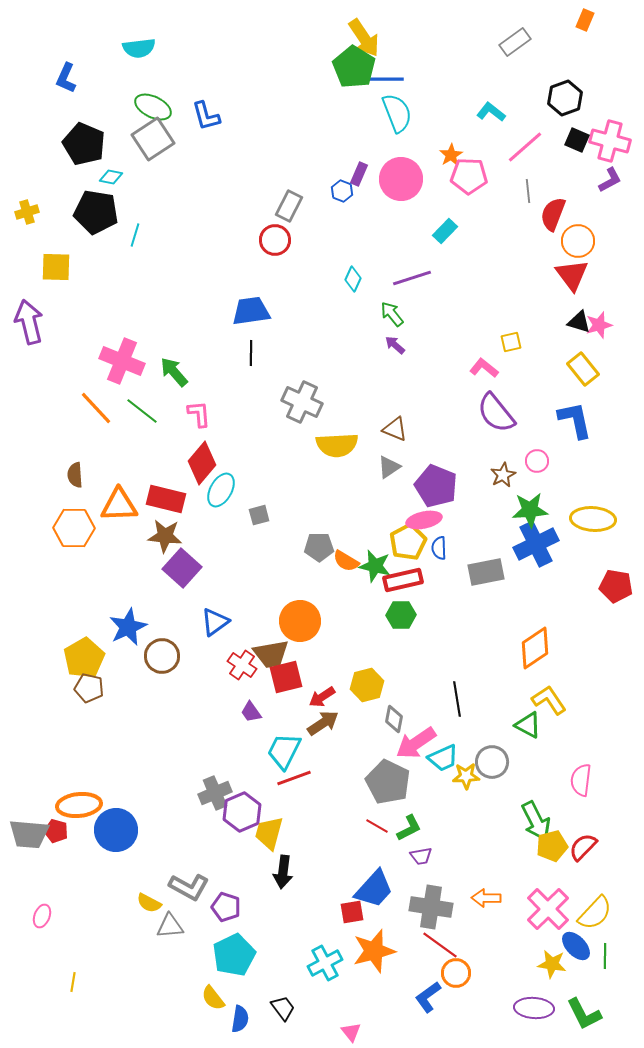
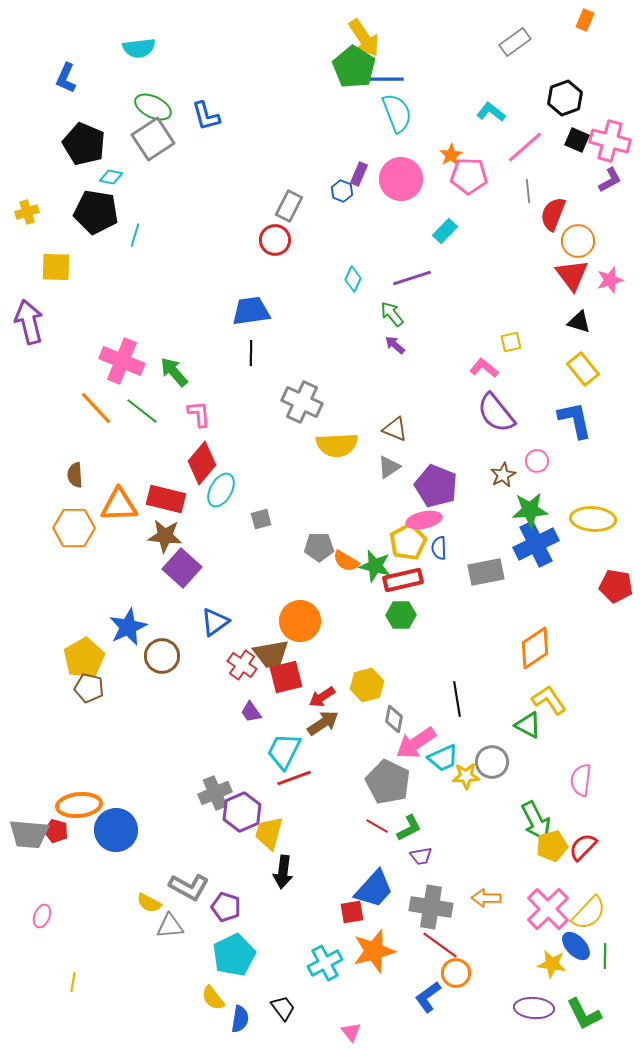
pink star at (599, 325): moved 11 px right, 45 px up
gray square at (259, 515): moved 2 px right, 4 px down
yellow semicircle at (595, 913): moved 6 px left
